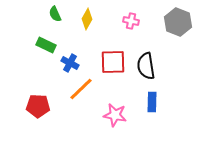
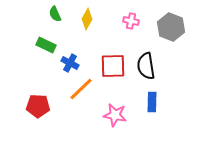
gray hexagon: moved 7 px left, 5 px down
red square: moved 4 px down
